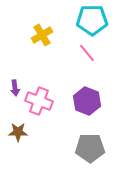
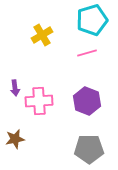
cyan pentagon: rotated 16 degrees counterclockwise
pink line: rotated 66 degrees counterclockwise
pink cross: rotated 24 degrees counterclockwise
brown star: moved 3 px left, 7 px down; rotated 12 degrees counterclockwise
gray pentagon: moved 1 px left, 1 px down
